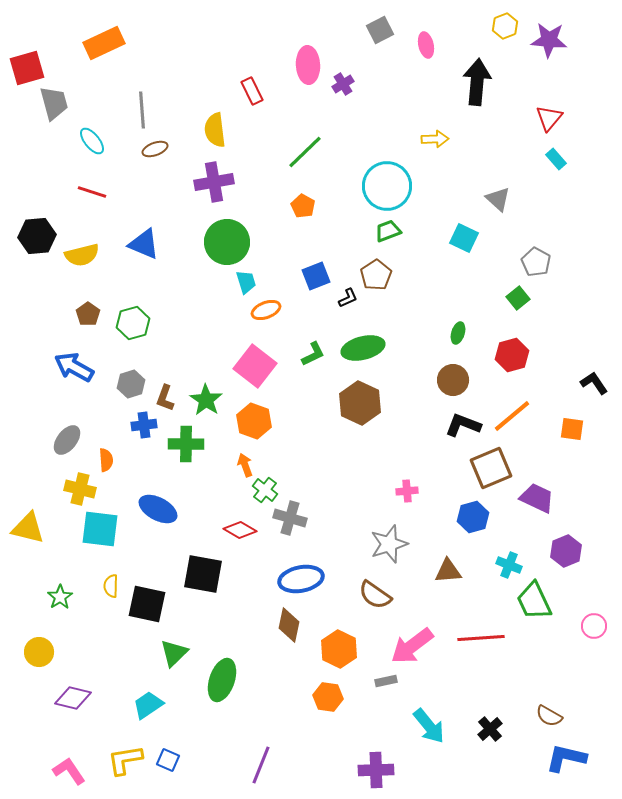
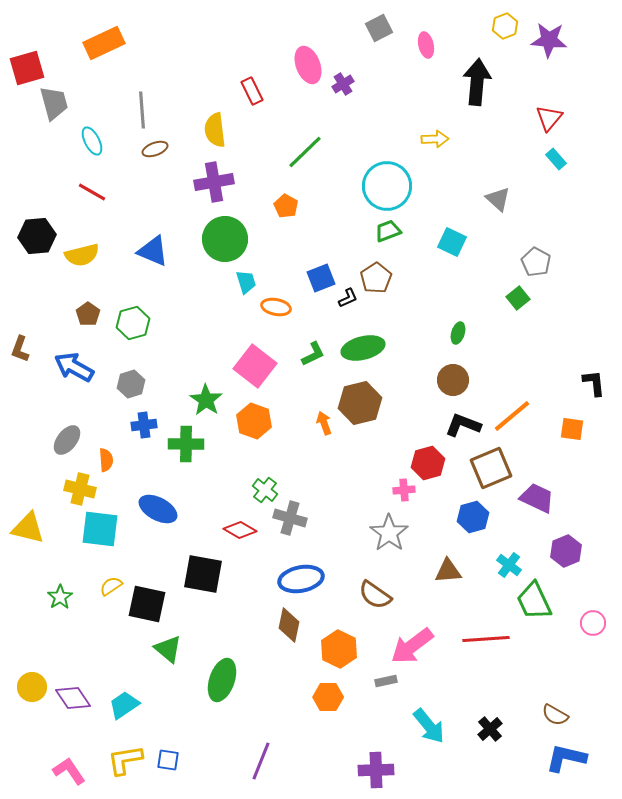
gray square at (380, 30): moved 1 px left, 2 px up
pink ellipse at (308, 65): rotated 18 degrees counterclockwise
cyan ellipse at (92, 141): rotated 12 degrees clockwise
red line at (92, 192): rotated 12 degrees clockwise
orange pentagon at (303, 206): moved 17 px left
cyan square at (464, 238): moved 12 px left, 4 px down
green circle at (227, 242): moved 2 px left, 3 px up
blue triangle at (144, 244): moved 9 px right, 7 px down
brown pentagon at (376, 275): moved 3 px down
blue square at (316, 276): moved 5 px right, 2 px down
orange ellipse at (266, 310): moved 10 px right, 3 px up; rotated 32 degrees clockwise
red hexagon at (512, 355): moved 84 px left, 108 px down
black L-shape at (594, 383): rotated 28 degrees clockwise
brown L-shape at (165, 398): moved 145 px left, 49 px up
brown hexagon at (360, 403): rotated 21 degrees clockwise
orange arrow at (245, 465): moved 79 px right, 42 px up
pink cross at (407, 491): moved 3 px left, 1 px up
gray star at (389, 544): moved 11 px up; rotated 18 degrees counterclockwise
cyan cross at (509, 565): rotated 15 degrees clockwise
yellow semicircle at (111, 586): rotated 55 degrees clockwise
pink circle at (594, 626): moved 1 px left, 3 px up
red line at (481, 638): moved 5 px right, 1 px down
yellow circle at (39, 652): moved 7 px left, 35 px down
green triangle at (174, 653): moved 6 px left, 4 px up; rotated 36 degrees counterclockwise
orange hexagon at (328, 697): rotated 8 degrees counterclockwise
purple diamond at (73, 698): rotated 42 degrees clockwise
cyan trapezoid at (148, 705): moved 24 px left
brown semicircle at (549, 716): moved 6 px right, 1 px up
blue square at (168, 760): rotated 15 degrees counterclockwise
purple line at (261, 765): moved 4 px up
